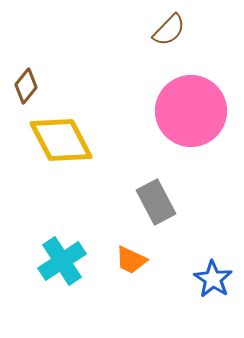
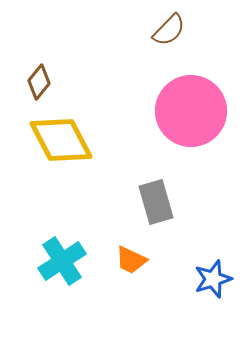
brown diamond: moved 13 px right, 4 px up
gray rectangle: rotated 12 degrees clockwise
blue star: rotated 21 degrees clockwise
